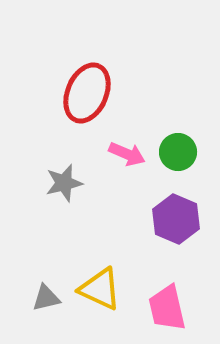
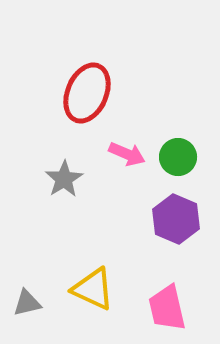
green circle: moved 5 px down
gray star: moved 4 px up; rotated 18 degrees counterclockwise
yellow triangle: moved 7 px left
gray triangle: moved 19 px left, 5 px down
